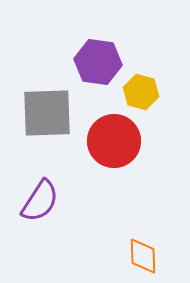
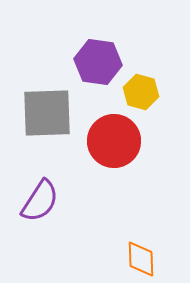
orange diamond: moved 2 px left, 3 px down
